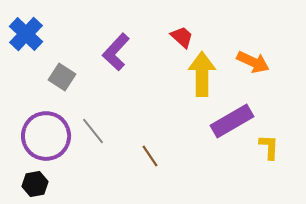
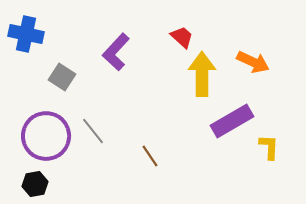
blue cross: rotated 32 degrees counterclockwise
